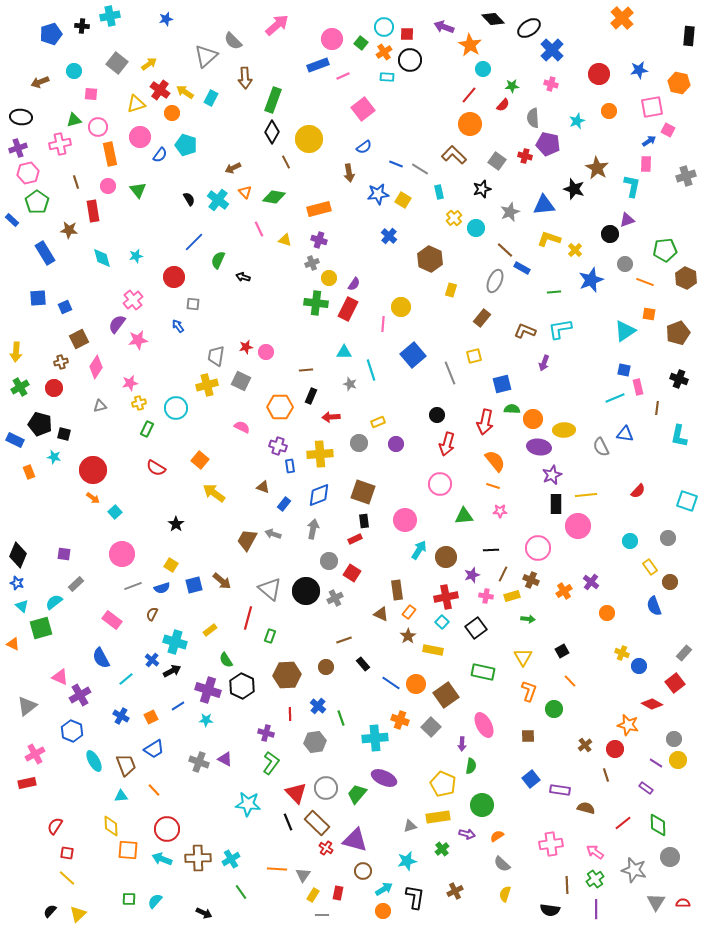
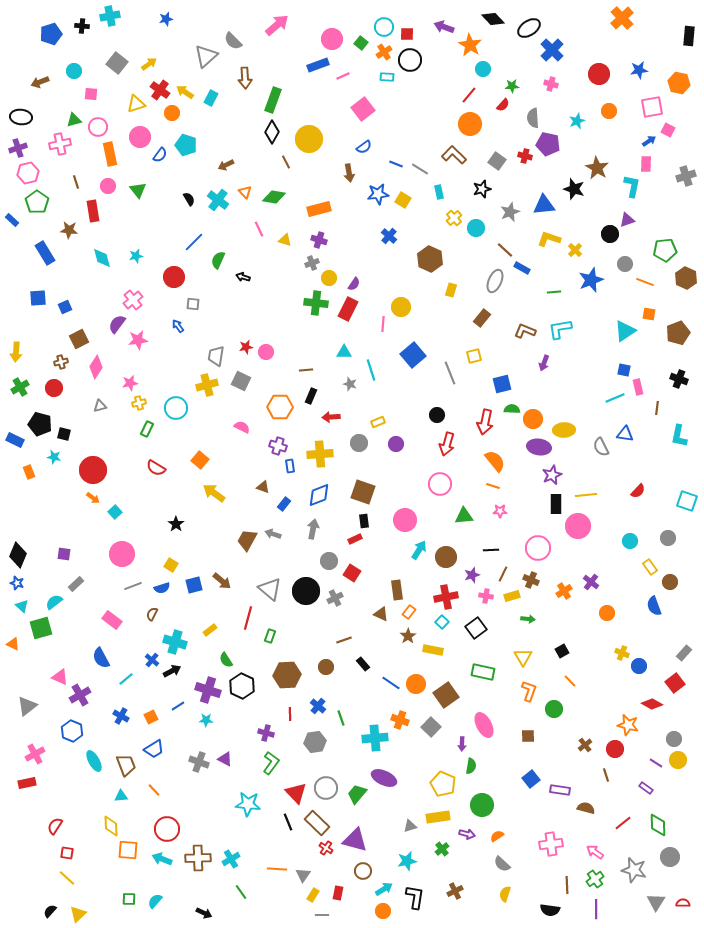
brown arrow at (233, 168): moved 7 px left, 3 px up
